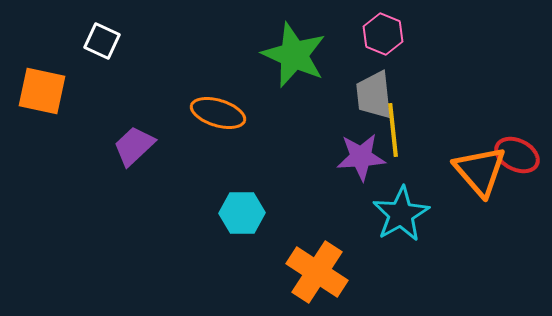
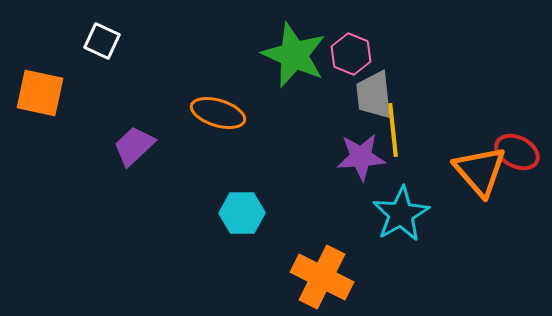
pink hexagon: moved 32 px left, 20 px down
orange square: moved 2 px left, 2 px down
red ellipse: moved 3 px up
orange cross: moved 5 px right, 5 px down; rotated 6 degrees counterclockwise
